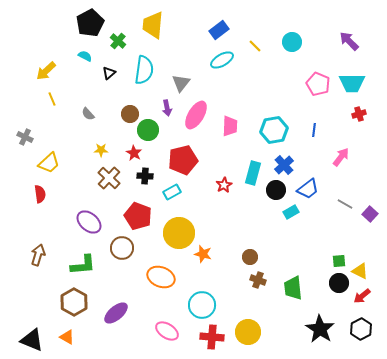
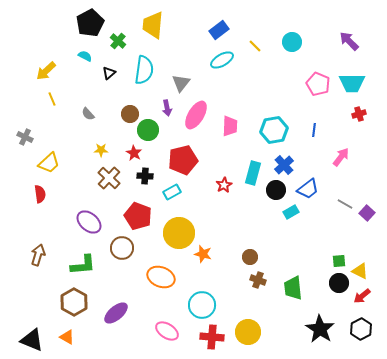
purple square at (370, 214): moved 3 px left, 1 px up
